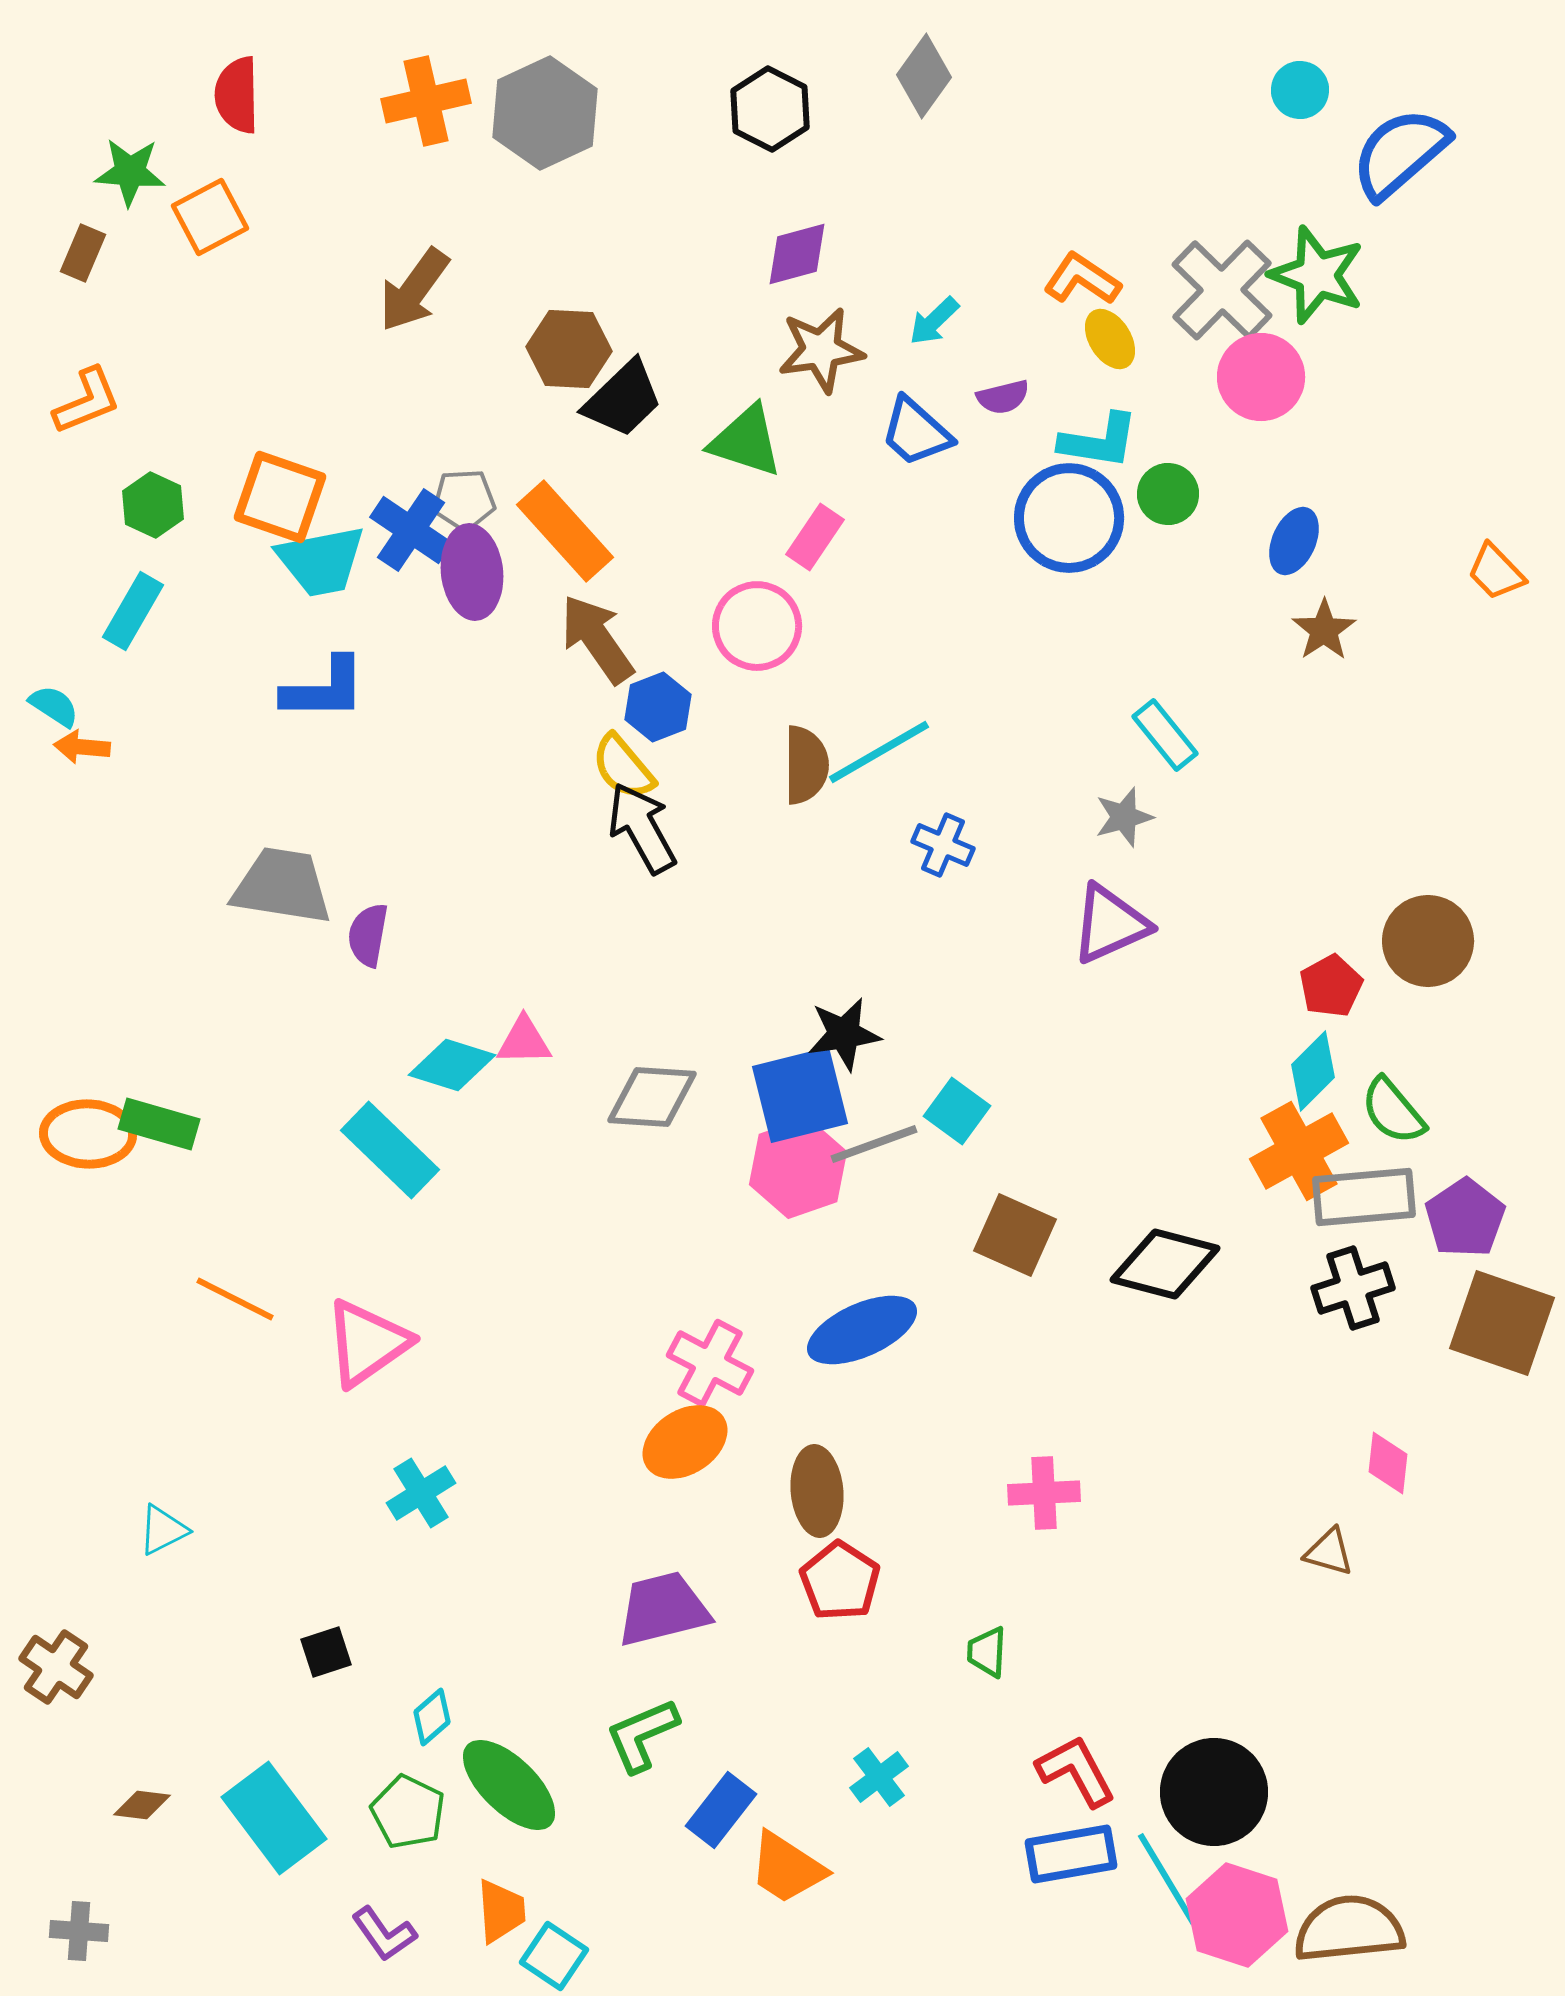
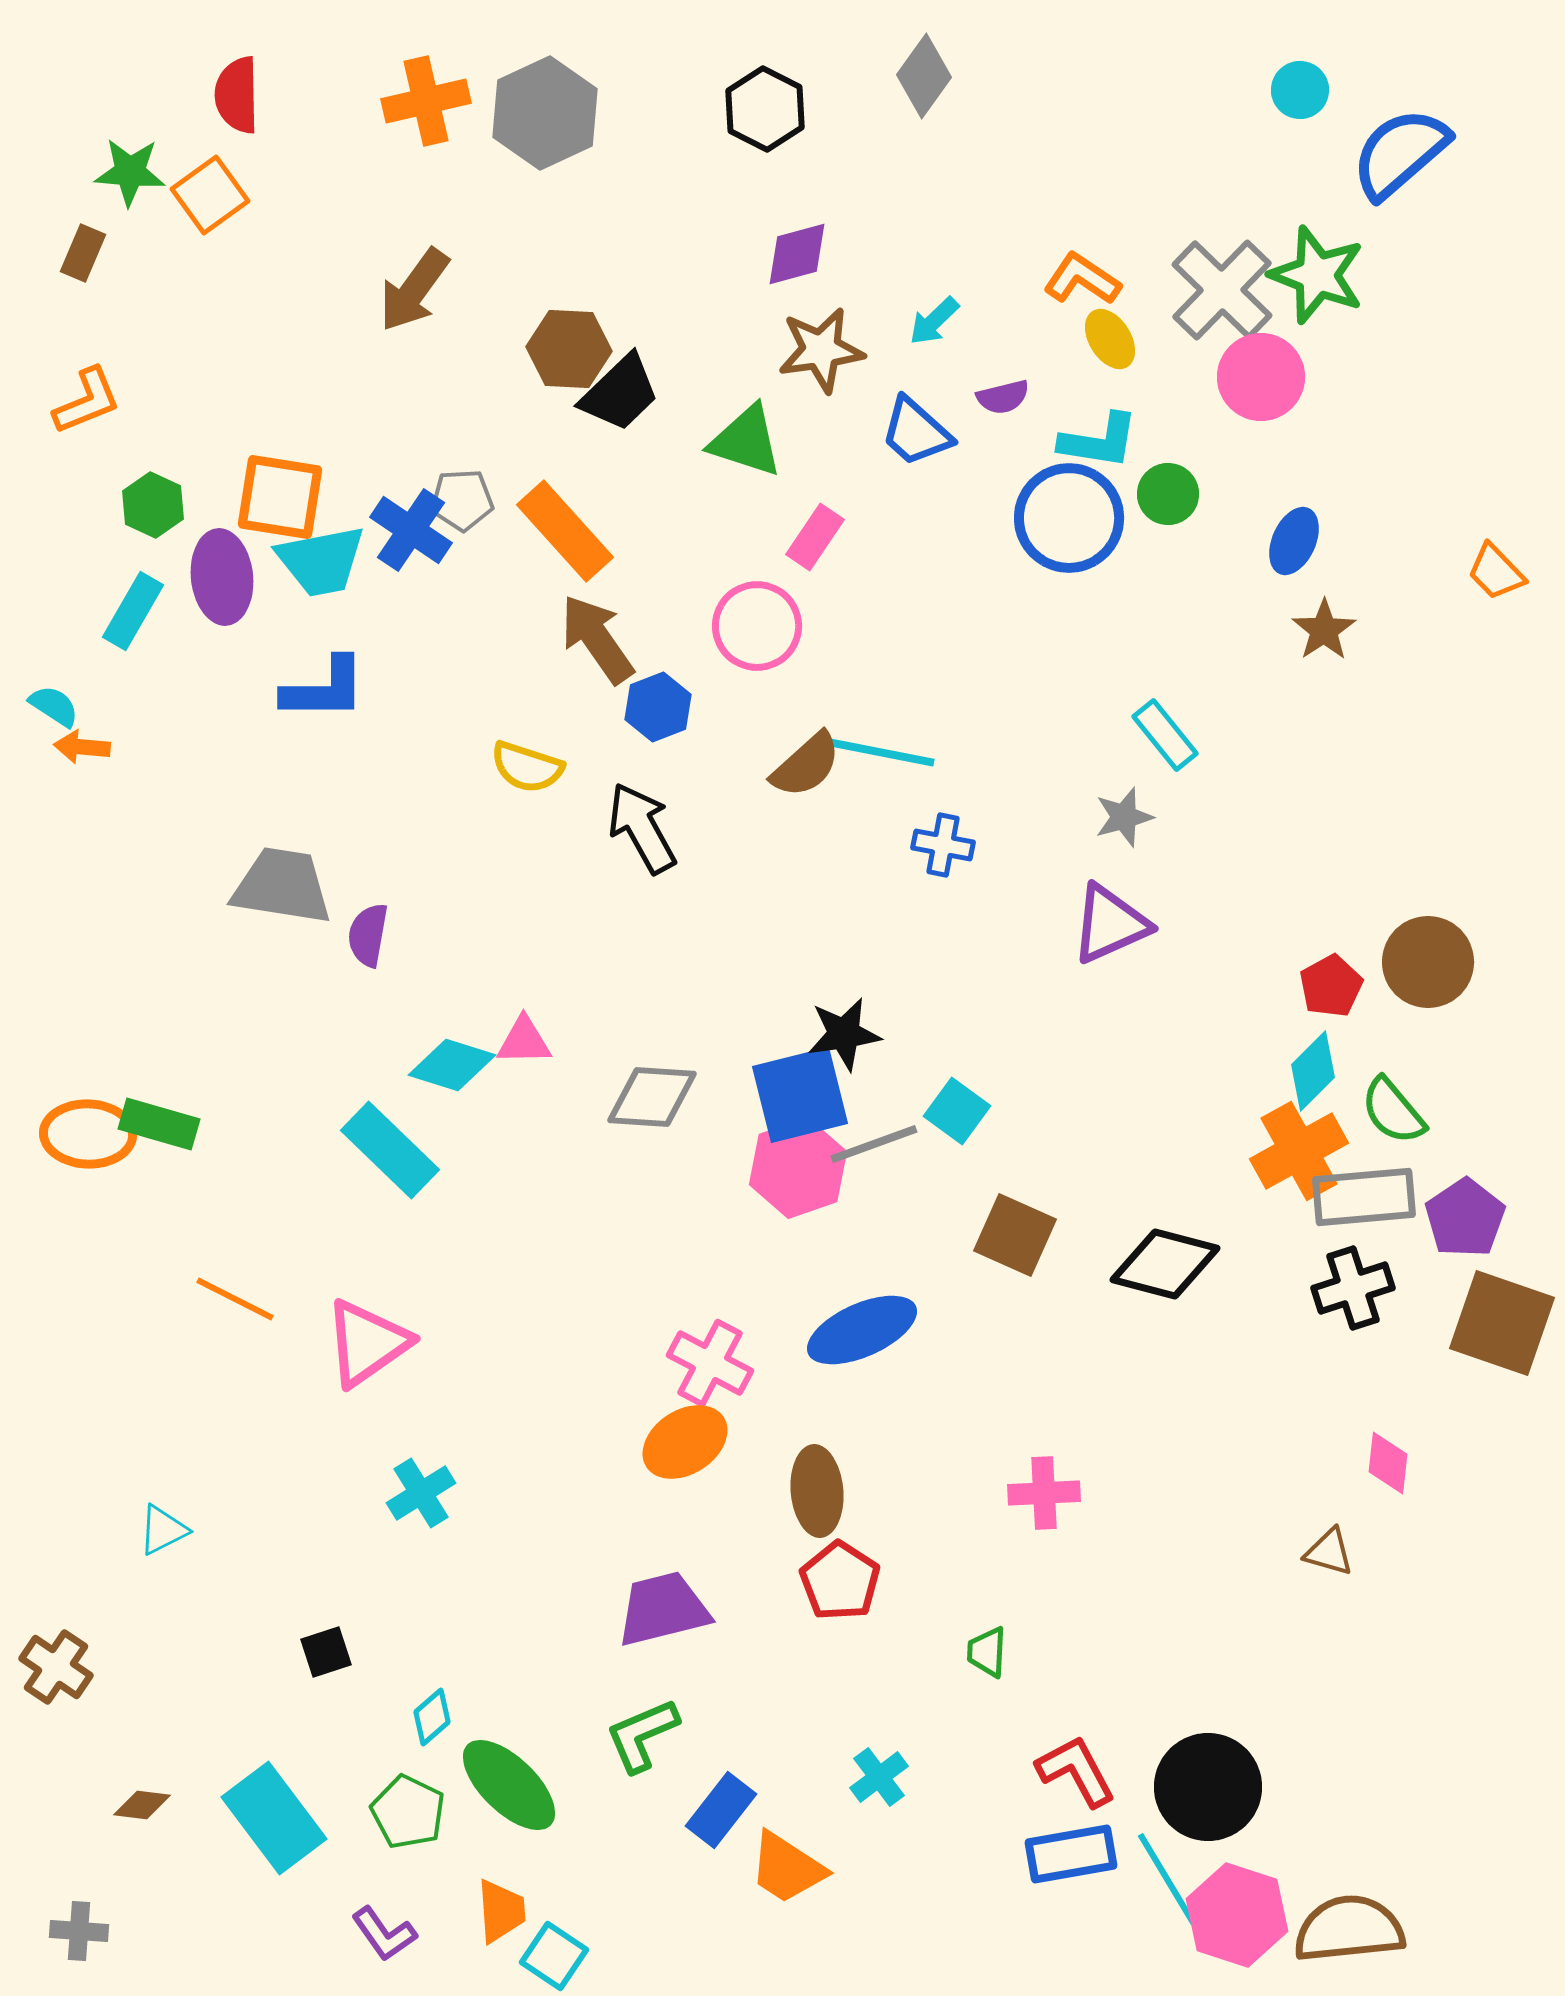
black hexagon at (770, 109): moved 5 px left
orange square at (210, 217): moved 22 px up; rotated 8 degrees counterclockwise
black trapezoid at (623, 399): moved 3 px left, 6 px up
orange square at (280, 497): rotated 10 degrees counterclockwise
gray pentagon at (464, 500): moved 2 px left
purple ellipse at (472, 572): moved 250 px left, 5 px down
cyan line at (879, 752): rotated 41 degrees clockwise
brown semicircle at (806, 765): rotated 48 degrees clockwise
yellow semicircle at (623, 767): moved 96 px left; rotated 32 degrees counterclockwise
blue cross at (943, 845): rotated 12 degrees counterclockwise
brown circle at (1428, 941): moved 21 px down
black circle at (1214, 1792): moved 6 px left, 5 px up
